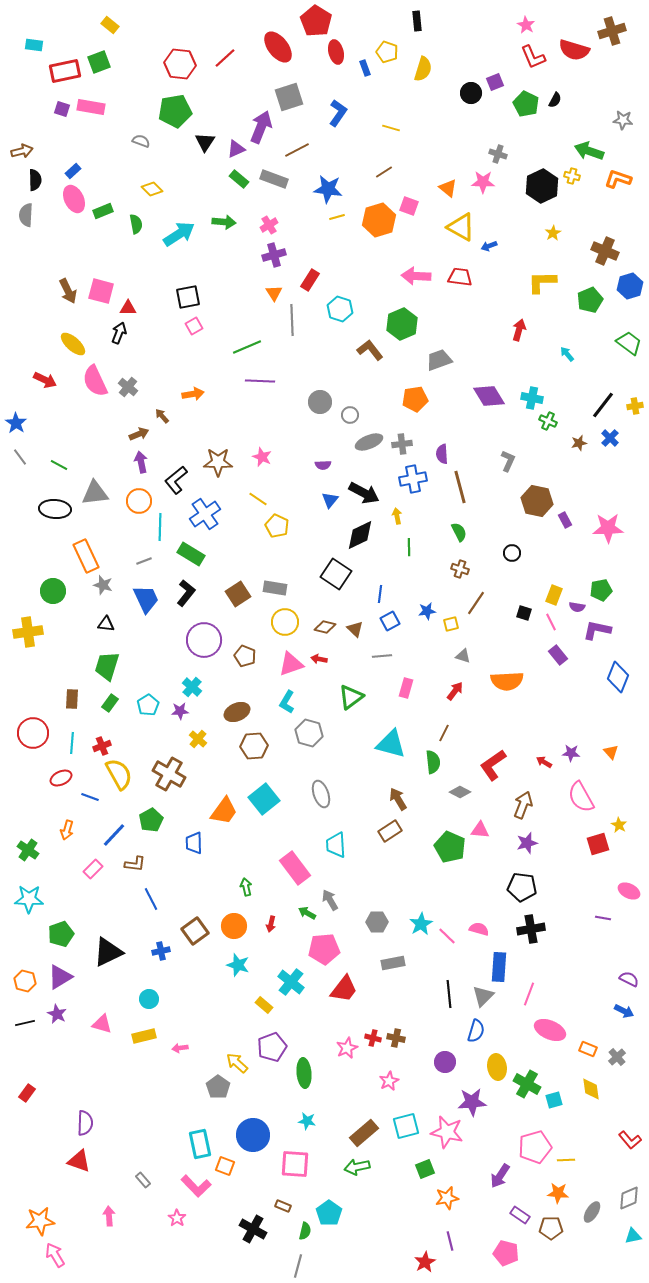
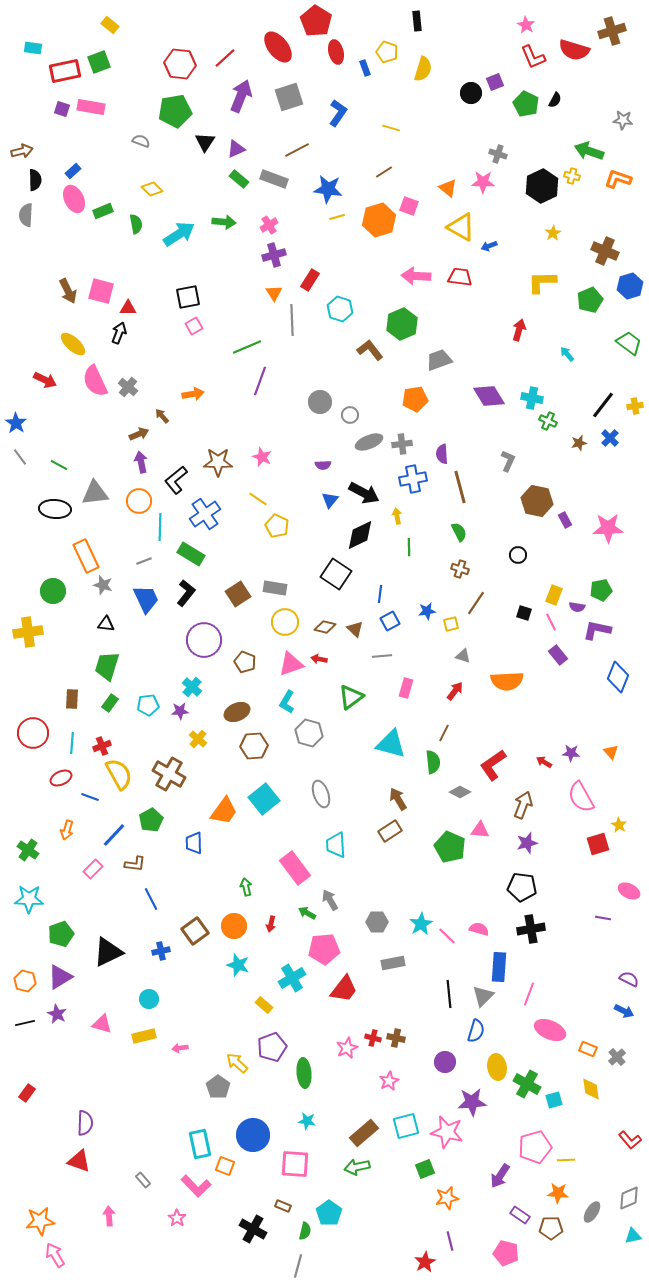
cyan rectangle at (34, 45): moved 1 px left, 3 px down
purple arrow at (261, 127): moved 20 px left, 31 px up
purple line at (260, 381): rotated 72 degrees counterclockwise
black circle at (512, 553): moved 6 px right, 2 px down
brown pentagon at (245, 656): moved 6 px down
cyan pentagon at (148, 705): rotated 25 degrees clockwise
cyan cross at (291, 982): moved 1 px right, 4 px up; rotated 20 degrees clockwise
